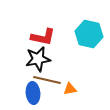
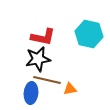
blue ellipse: moved 2 px left; rotated 10 degrees clockwise
